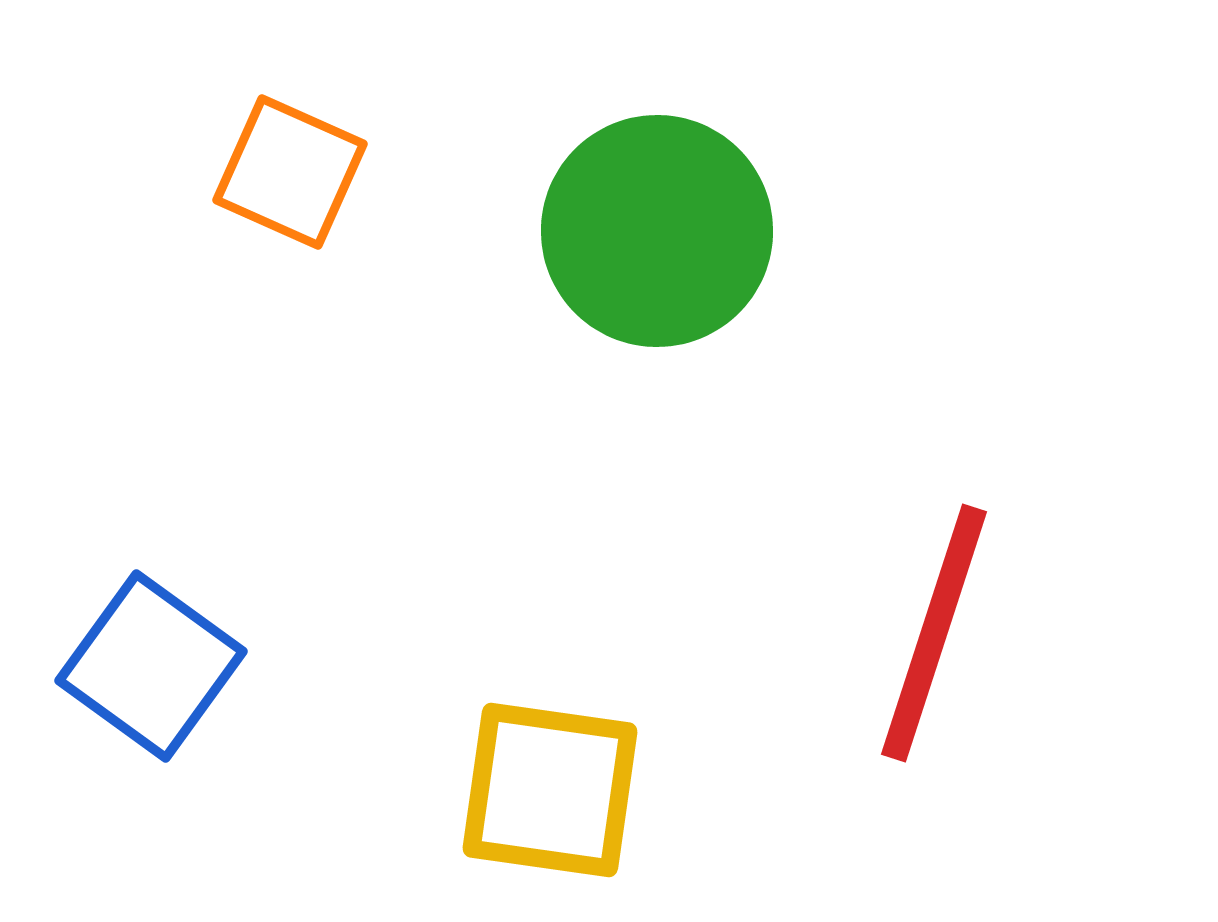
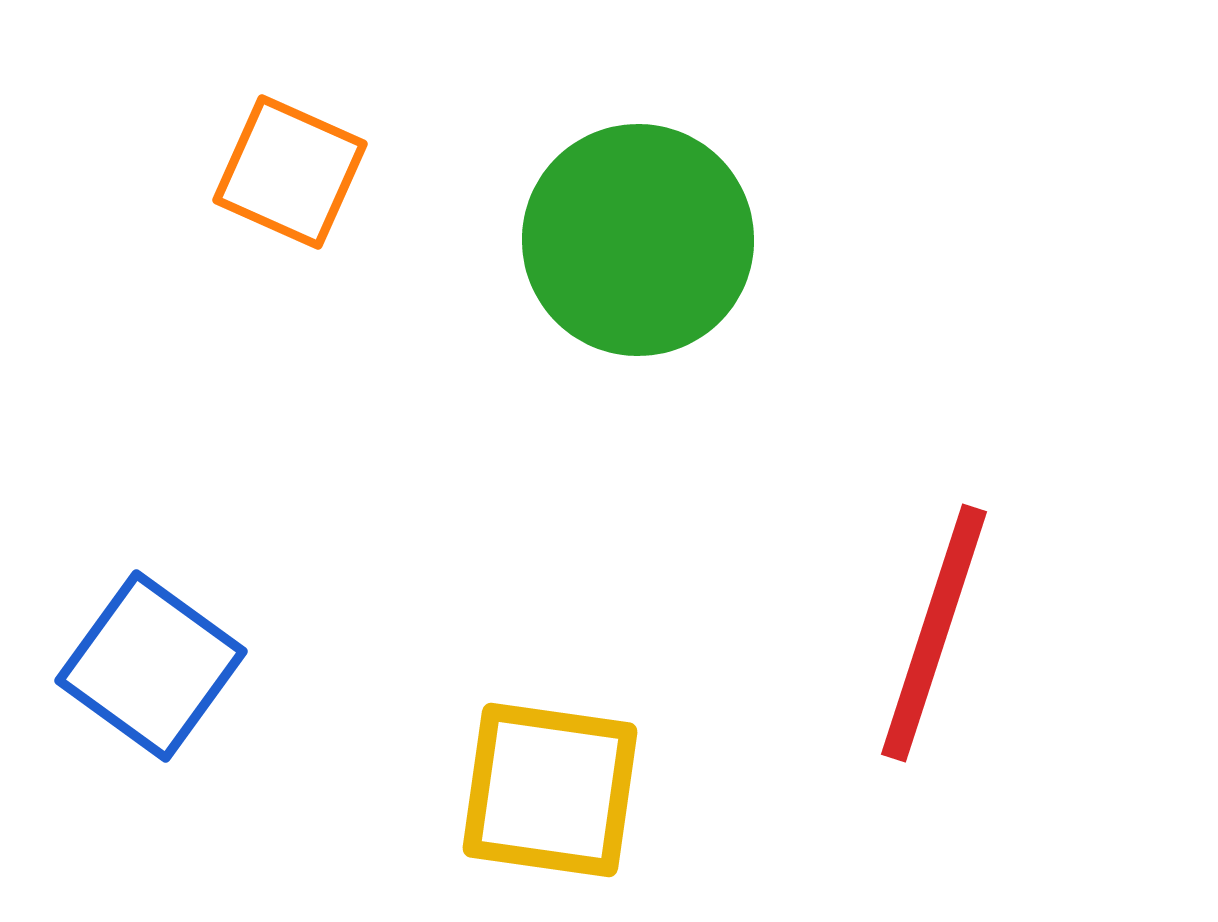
green circle: moved 19 px left, 9 px down
